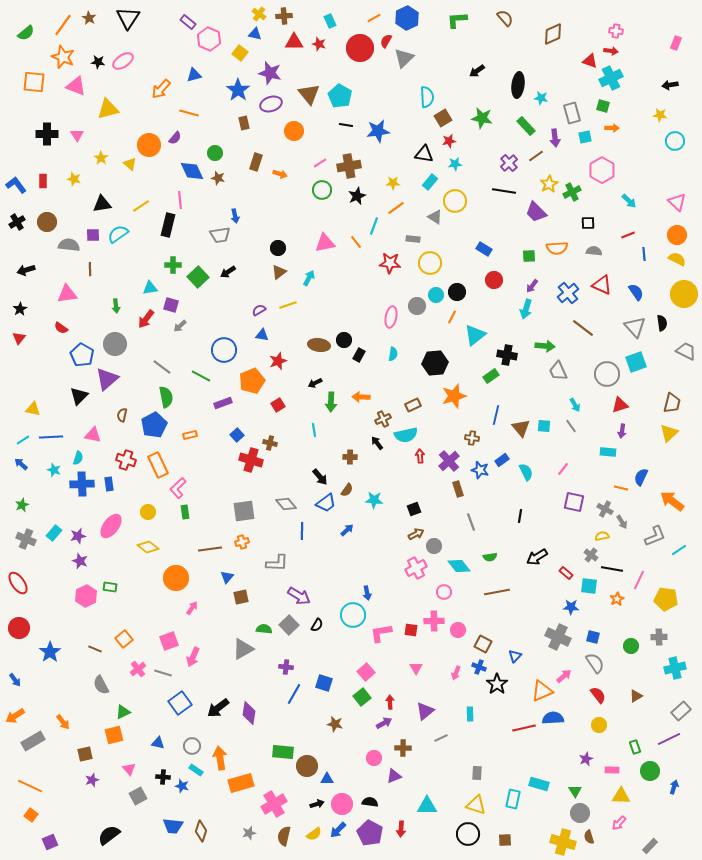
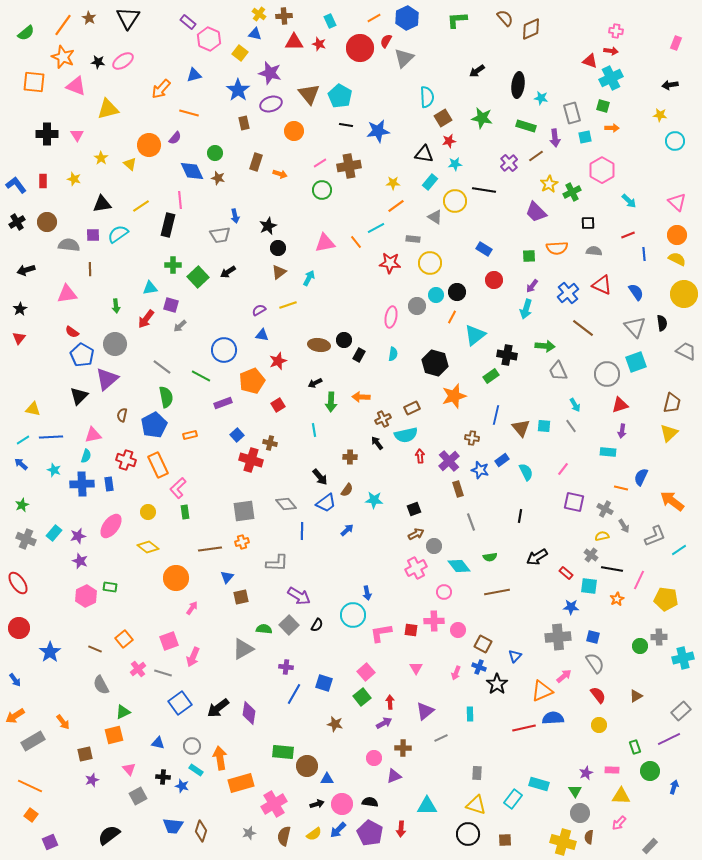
brown diamond at (553, 34): moved 22 px left, 5 px up
green rectangle at (526, 126): rotated 30 degrees counterclockwise
black line at (504, 191): moved 20 px left, 1 px up
black star at (357, 196): moved 89 px left, 30 px down
orange line at (396, 208): moved 2 px up
cyan line at (374, 226): moved 2 px right, 2 px down; rotated 42 degrees clockwise
red semicircle at (61, 328): moved 11 px right, 4 px down
black hexagon at (435, 363): rotated 20 degrees clockwise
brown rectangle at (413, 405): moved 1 px left, 3 px down
pink triangle at (93, 435): rotated 24 degrees counterclockwise
cyan semicircle at (78, 458): moved 8 px right, 2 px up
gray arrow at (622, 522): moved 2 px right, 4 px down
gray cross at (558, 637): rotated 30 degrees counterclockwise
green circle at (631, 646): moved 9 px right
cyan cross at (675, 668): moved 8 px right, 10 px up
purple star at (586, 759): moved 14 px down
cyan rectangle at (513, 799): rotated 24 degrees clockwise
brown semicircle at (589, 837): rotated 24 degrees clockwise
